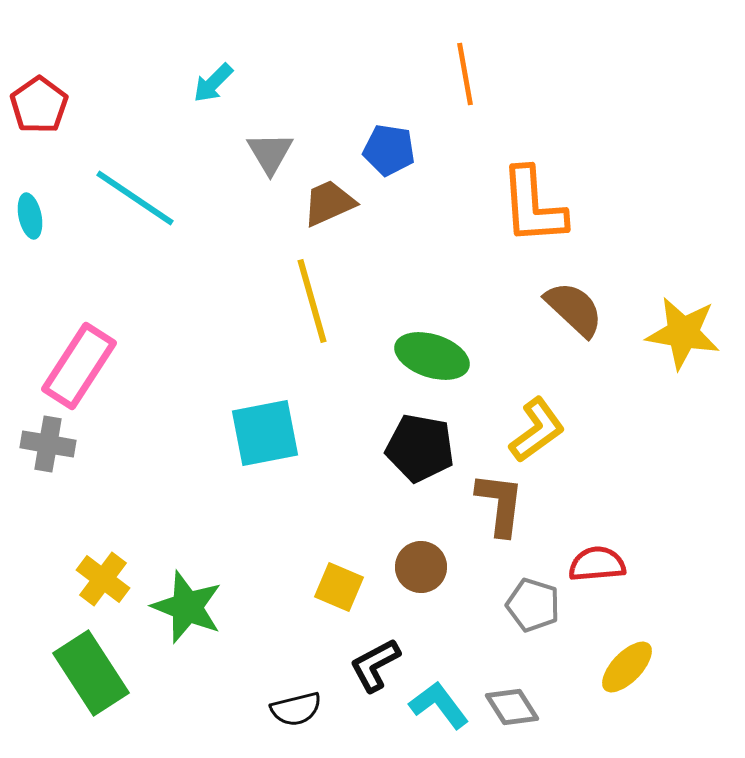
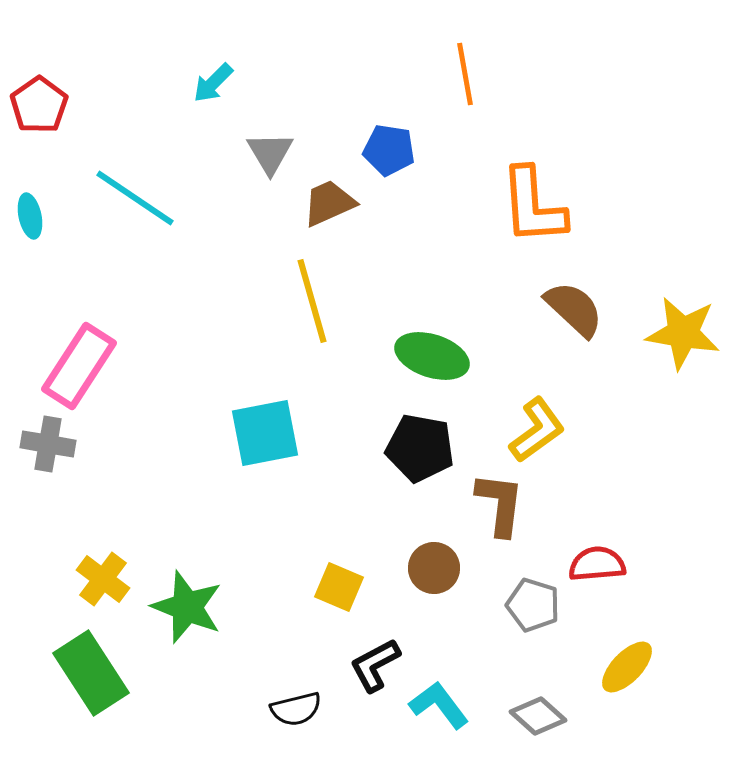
brown circle: moved 13 px right, 1 px down
gray diamond: moved 26 px right, 9 px down; rotated 16 degrees counterclockwise
